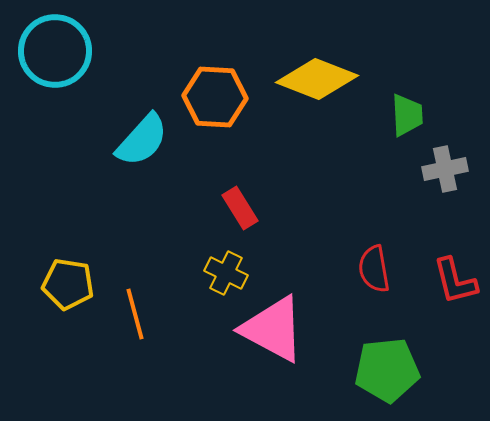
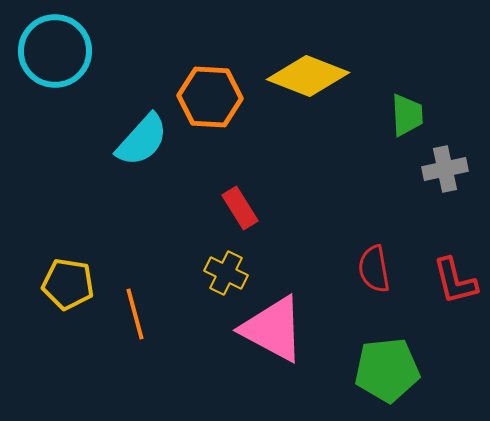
yellow diamond: moved 9 px left, 3 px up
orange hexagon: moved 5 px left
